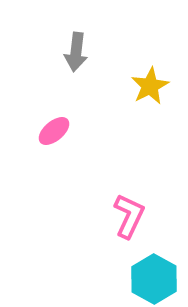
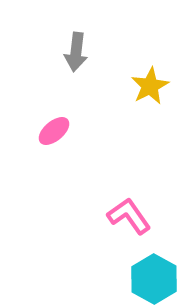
pink L-shape: rotated 60 degrees counterclockwise
